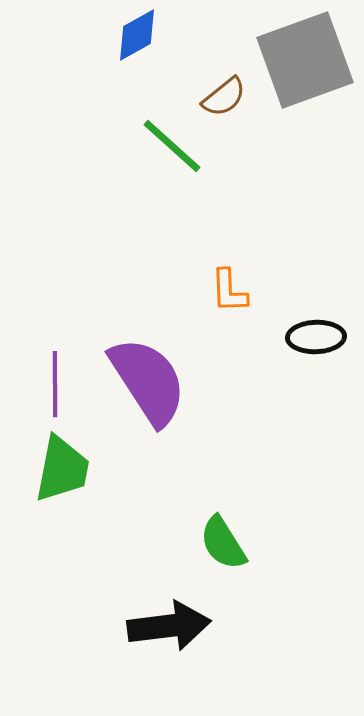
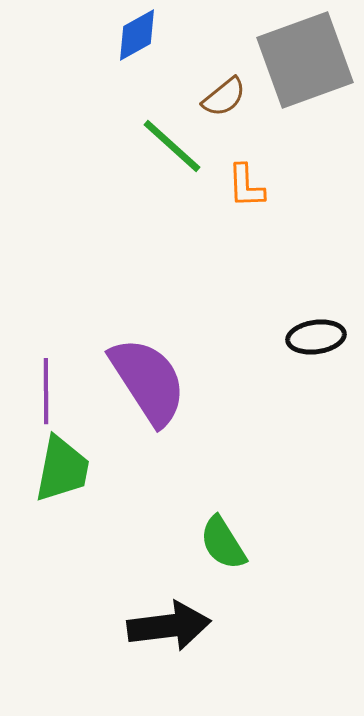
orange L-shape: moved 17 px right, 105 px up
black ellipse: rotated 6 degrees counterclockwise
purple line: moved 9 px left, 7 px down
